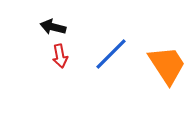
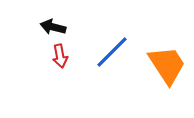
blue line: moved 1 px right, 2 px up
